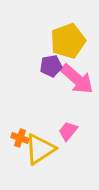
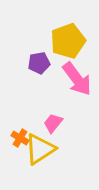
purple pentagon: moved 12 px left, 3 px up
pink arrow: rotated 12 degrees clockwise
pink trapezoid: moved 15 px left, 8 px up
orange cross: rotated 12 degrees clockwise
